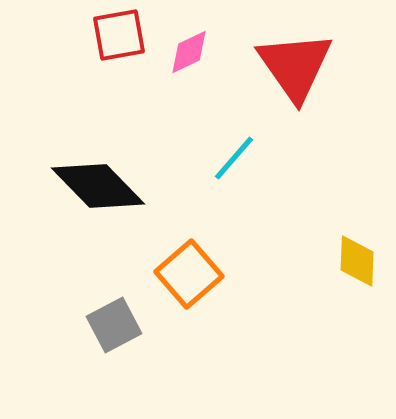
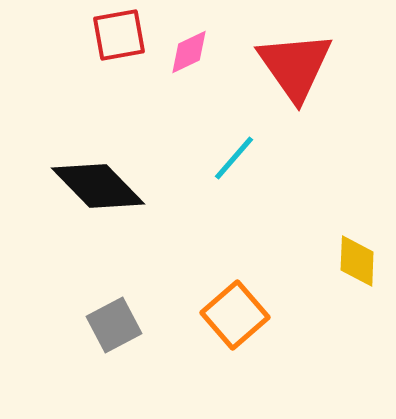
orange square: moved 46 px right, 41 px down
